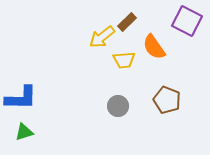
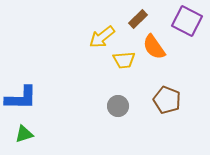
brown rectangle: moved 11 px right, 3 px up
green triangle: moved 2 px down
